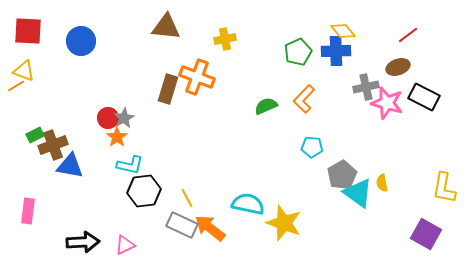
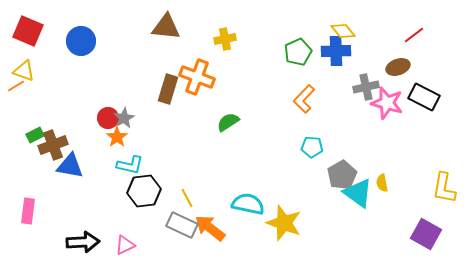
red square: rotated 20 degrees clockwise
red line: moved 6 px right
green semicircle: moved 38 px left, 16 px down; rotated 10 degrees counterclockwise
